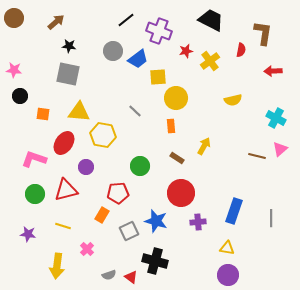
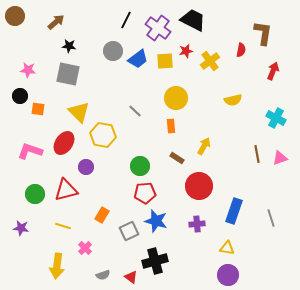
brown circle at (14, 18): moved 1 px right, 2 px up
black line at (126, 20): rotated 24 degrees counterclockwise
black trapezoid at (211, 20): moved 18 px left
purple cross at (159, 31): moved 1 px left, 3 px up; rotated 15 degrees clockwise
pink star at (14, 70): moved 14 px right
red arrow at (273, 71): rotated 114 degrees clockwise
yellow square at (158, 77): moved 7 px right, 16 px up
yellow triangle at (79, 112): rotated 40 degrees clockwise
orange square at (43, 114): moved 5 px left, 5 px up
pink triangle at (280, 149): moved 9 px down; rotated 21 degrees clockwise
brown line at (257, 156): moved 2 px up; rotated 66 degrees clockwise
pink L-shape at (34, 159): moved 4 px left, 8 px up
red pentagon at (118, 193): moved 27 px right
red circle at (181, 193): moved 18 px right, 7 px up
gray line at (271, 218): rotated 18 degrees counterclockwise
purple cross at (198, 222): moved 1 px left, 2 px down
purple star at (28, 234): moved 7 px left, 6 px up
pink cross at (87, 249): moved 2 px left, 1 px up
black cross at (155, 261): rotated 30 degrees counterclockwise
gray semicircle at (109, 275): moved 6 px left
